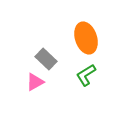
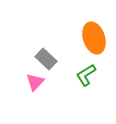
orange ellipse: moved 8 px right
pink triangle: rotated 18 degrees counterclockwise
